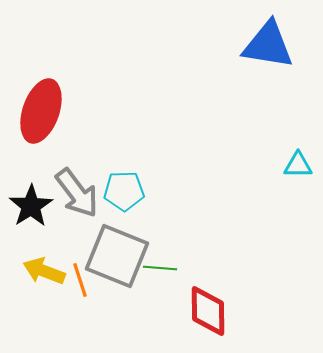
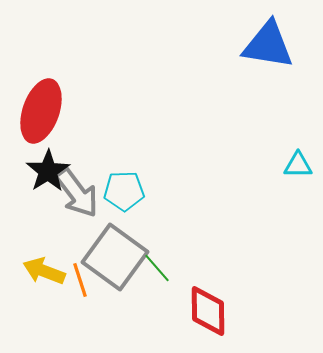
black star: moved 17 px right, 35 px up
gray square: moved 2 px left, 1 px down; rotated 14 degrees clockwise
green line: moved 3 px left; rotated 44 degrees clockwise
